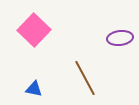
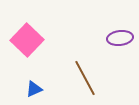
pink square: moved 7 px left, 10 px down
blue triangle: rotated 36 degrees counterclockwise
